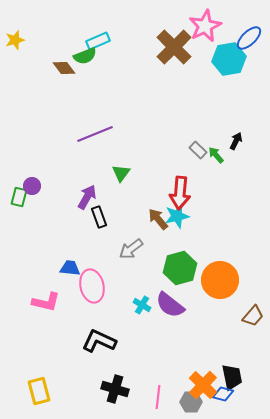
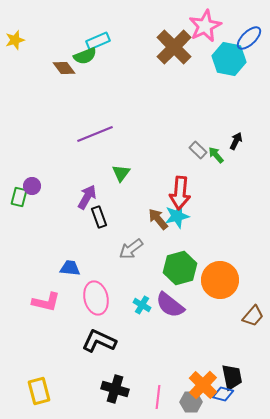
cyan hexagon: rotated 20 degrees clockwise
pink ellipse: moved 4 px right, 12 px down
